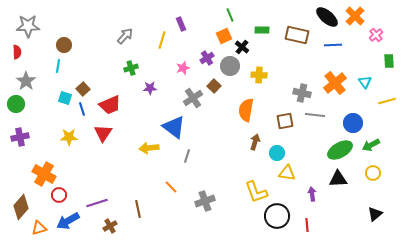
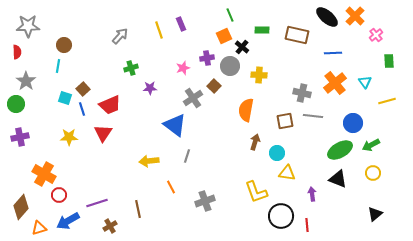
gray arrow at (125, 36): moved 5 px left
yellow line at (162, 40): moved 3 px left, 10 px up; rotated 36 degrees counterclockwise
blue line at (333, 45): moved 8 px down
purple cross at (207, 58): rotated 24 degrees clockwise
gray line at (315, 115): moved 2 px left, 1 px down
blue triangle at (174, 127): moved 1 px right, 2 px up
yellow arrow at (149, 148): moved 13 px down
black triangle at (338, 179): rotated 24 degrees clockwise
orange line at (171, 187): rotated 16 degrees clockwise
black circle at (277, 216): moved 4 px right
